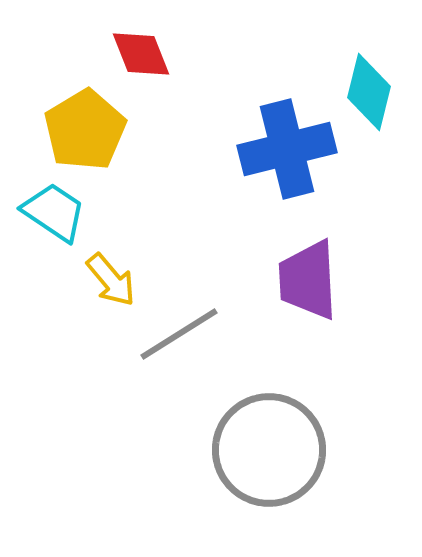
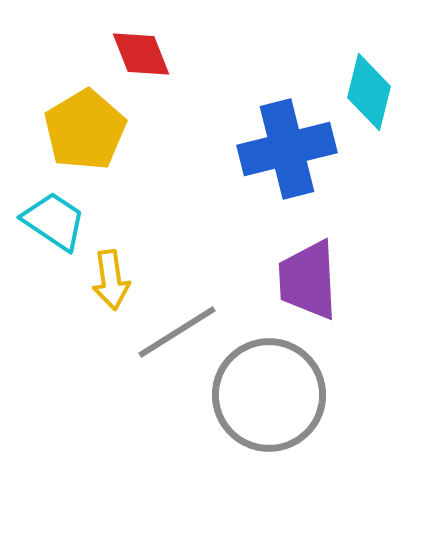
cyan trapezoid: moved 9 px down
yellow arrow: rotated 32 degrees clockwise
gray line: moved 2 px left, 2 px up
gray circle: moved 55 px up
